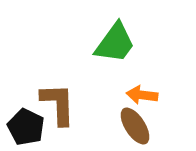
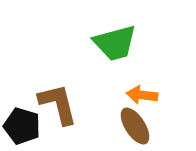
green trapezoid: rotated 39 degrees clockwise
brown L-shape: rotated 12 degrees counterclockwise
black pentagon: moved 4 px left, 1 px up; rotated 9 degrees counterclockwise
